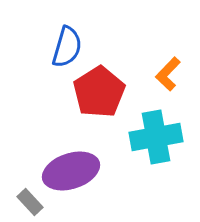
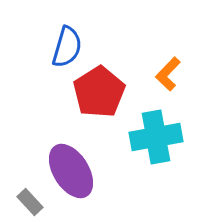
purple ellipse: rotated 76 degrees clockwise
